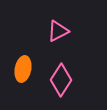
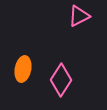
pink triangle: moved 21 px right, 15 px up
